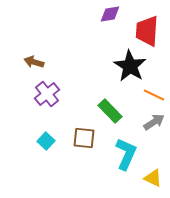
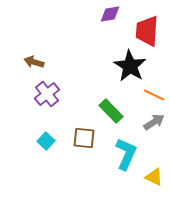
green rectangle: moved 1 px right
yellow triangle: moved 1 px right, 1 px up
